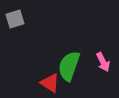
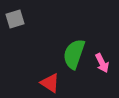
pink arrow: moved 1 px left, 1 px down
green semicircle: moved 5 px right, 12 px up
